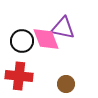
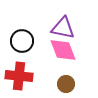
pink diamond: moved 17 px right, 11 px down
